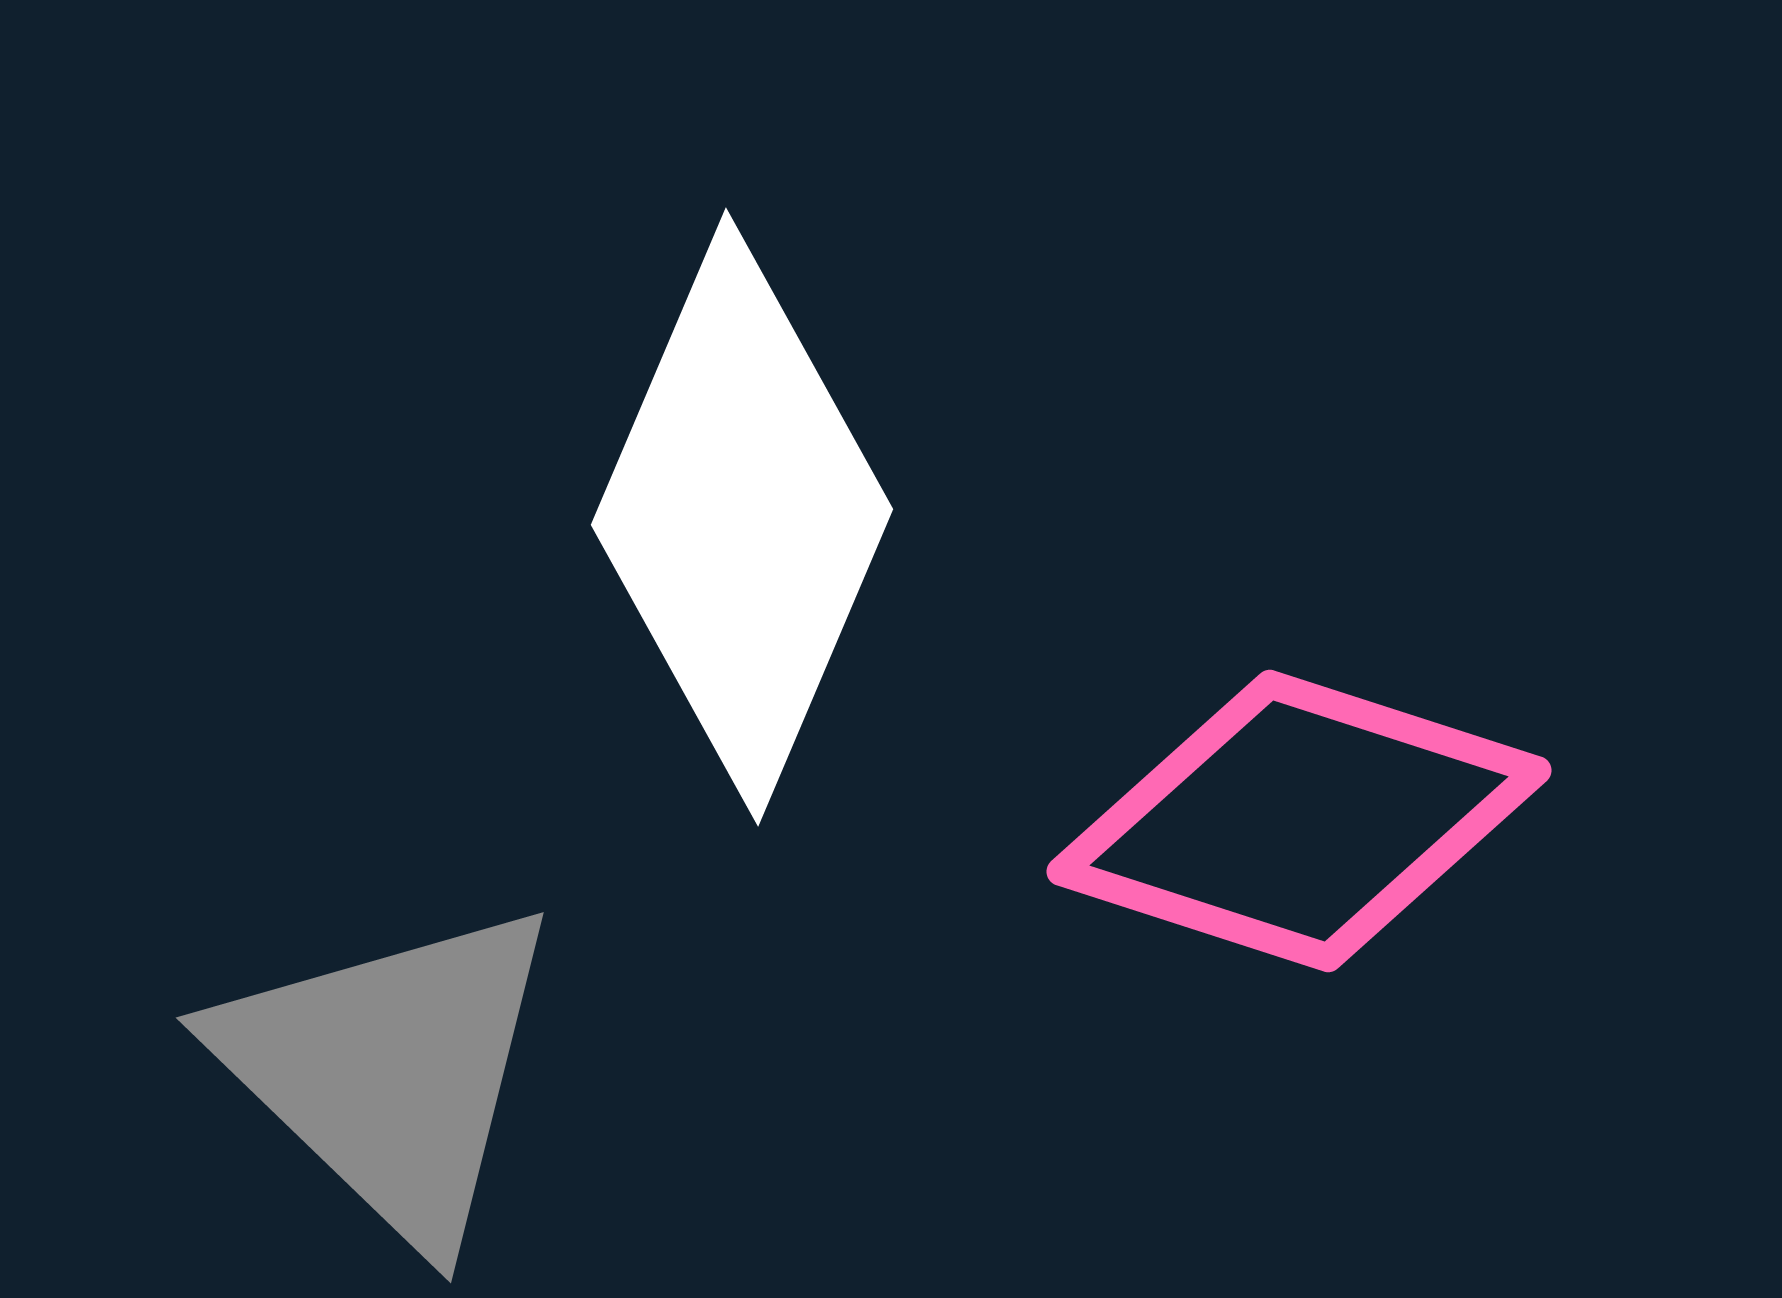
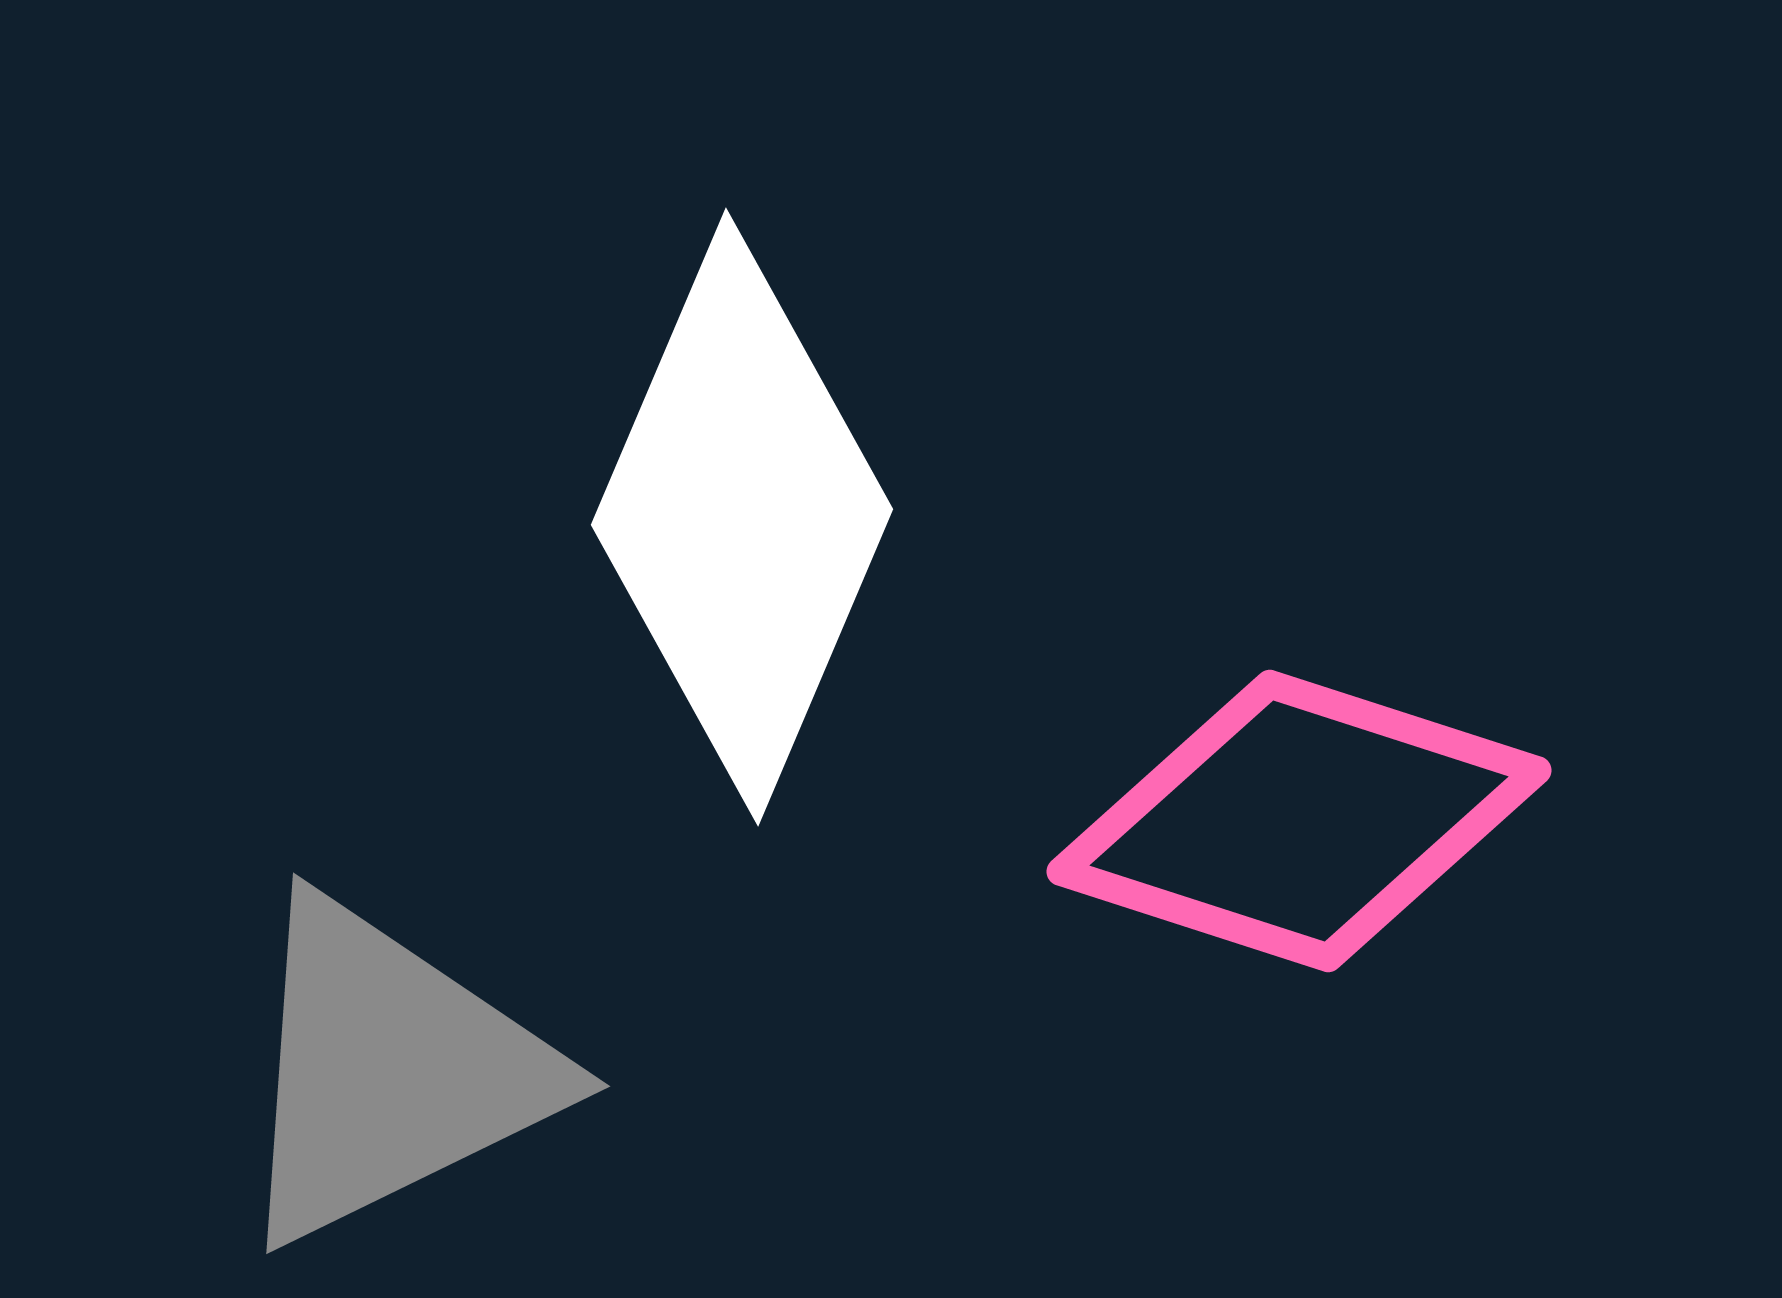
gray triangle: rotated 50 degrees clockwise
